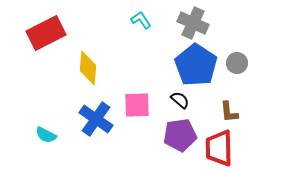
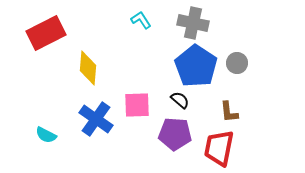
gray cross: rotated 12 degrees counterclockwise
blue pentagon: moved 1 px down
purple pentagon: moved 5 px left, 1 px up; rotated 12 degrees clockwise
red trapezoid: rotated 12 degrees clockwise
